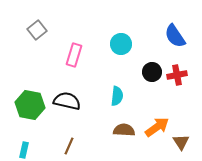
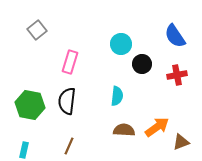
pink rectangle: moved 4 px left, 7 px down
black circle: moved 10 px left, 8 px up
black semicircle: rotated 96 degrees counterclockwise
brown triangle: rotated 42 degrees clockwise
